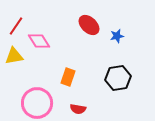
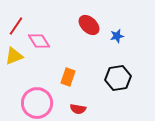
yellow triangle: rotated 12 degrees counterclockwise
